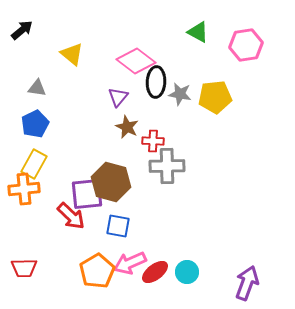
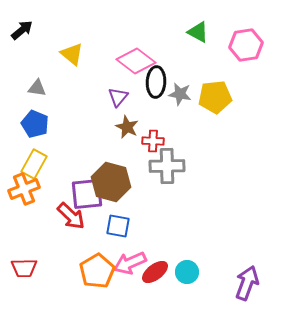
blue pentagon: rotated 24 degrees counterclockwise
orange cross: rotated 16 degrees counterclockwise
